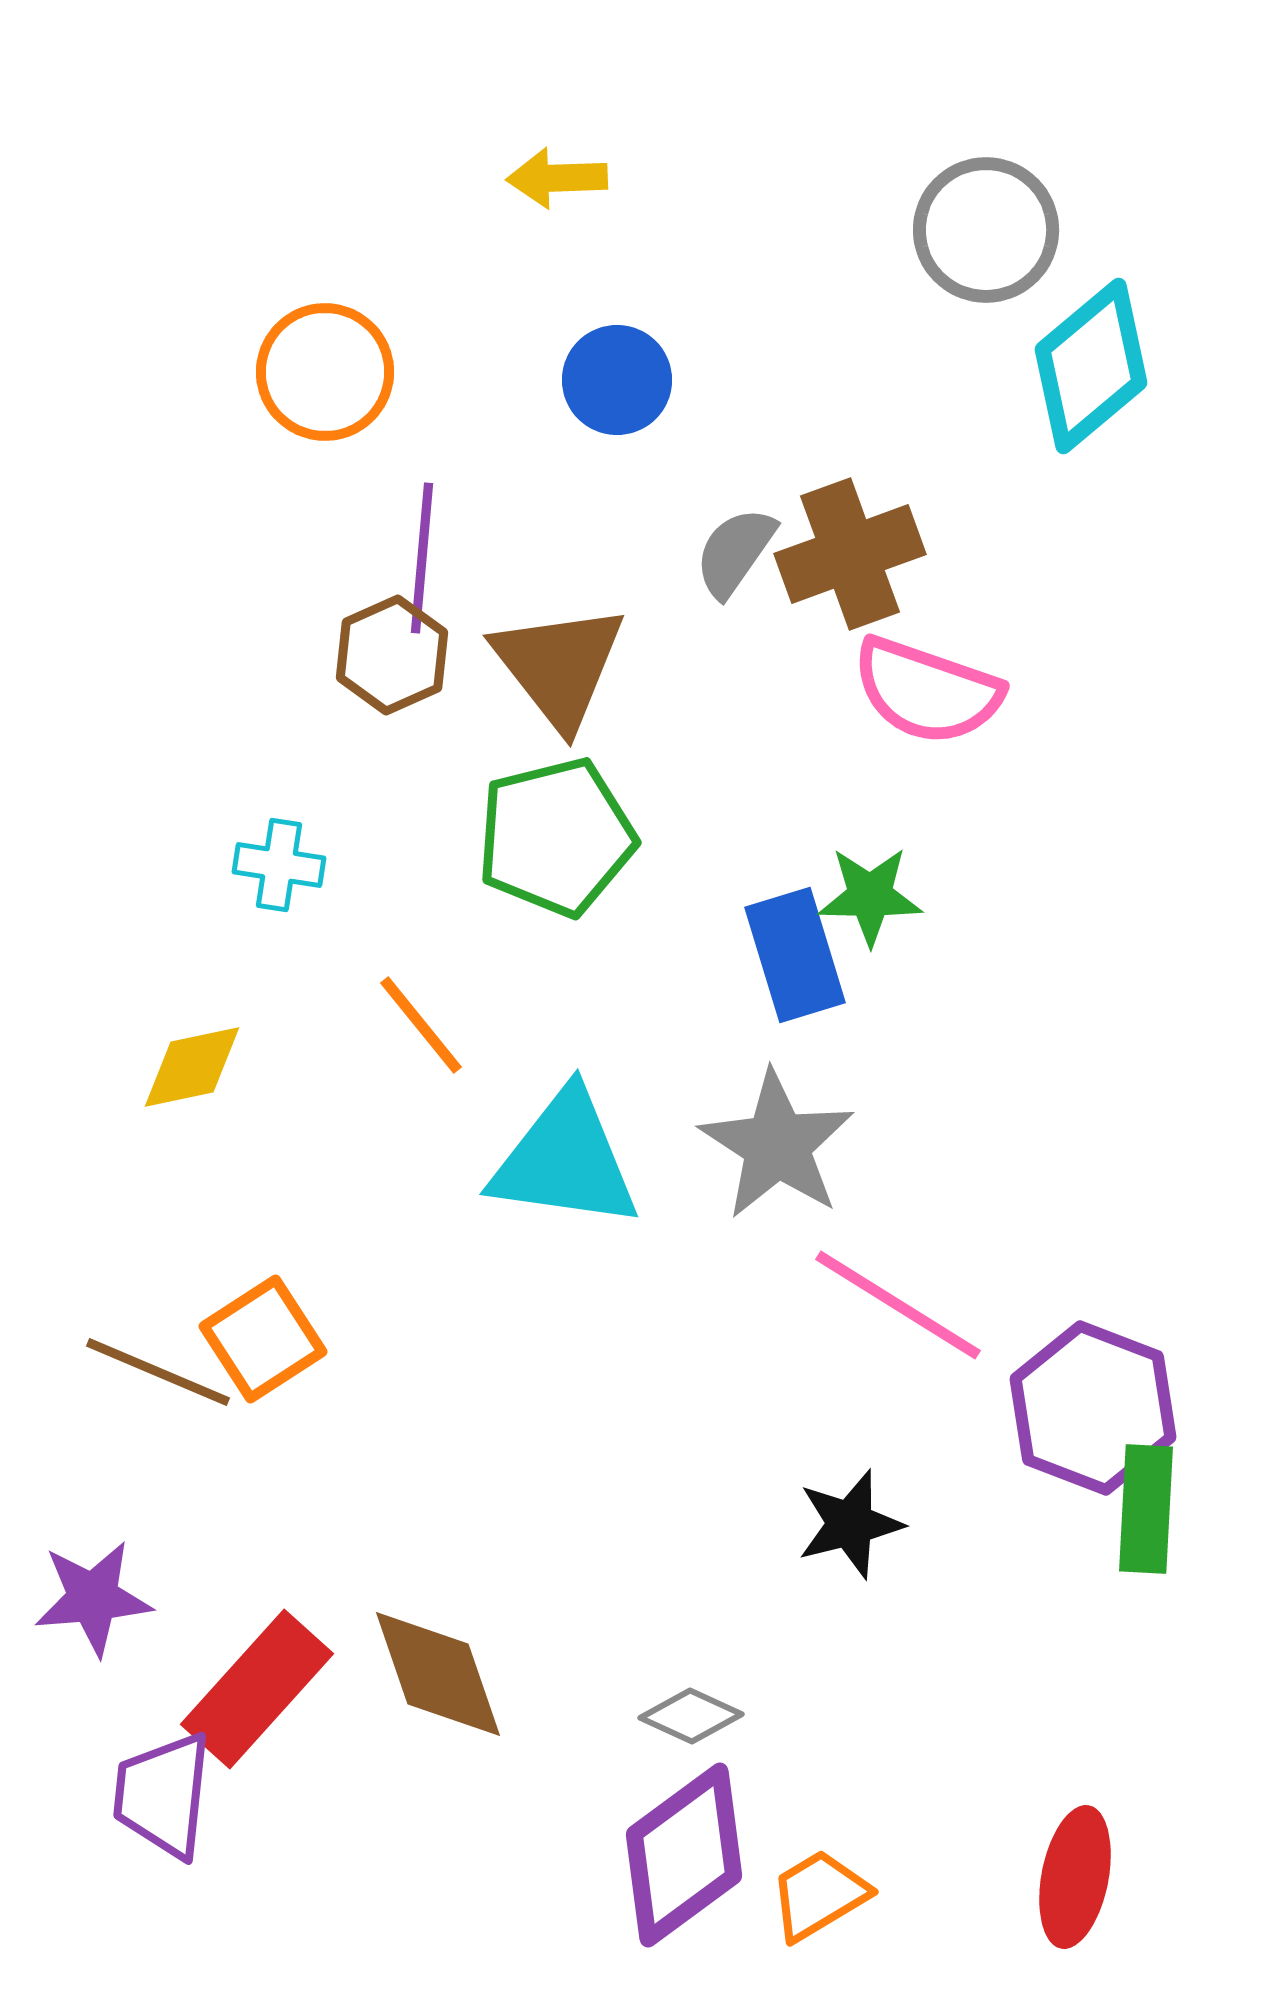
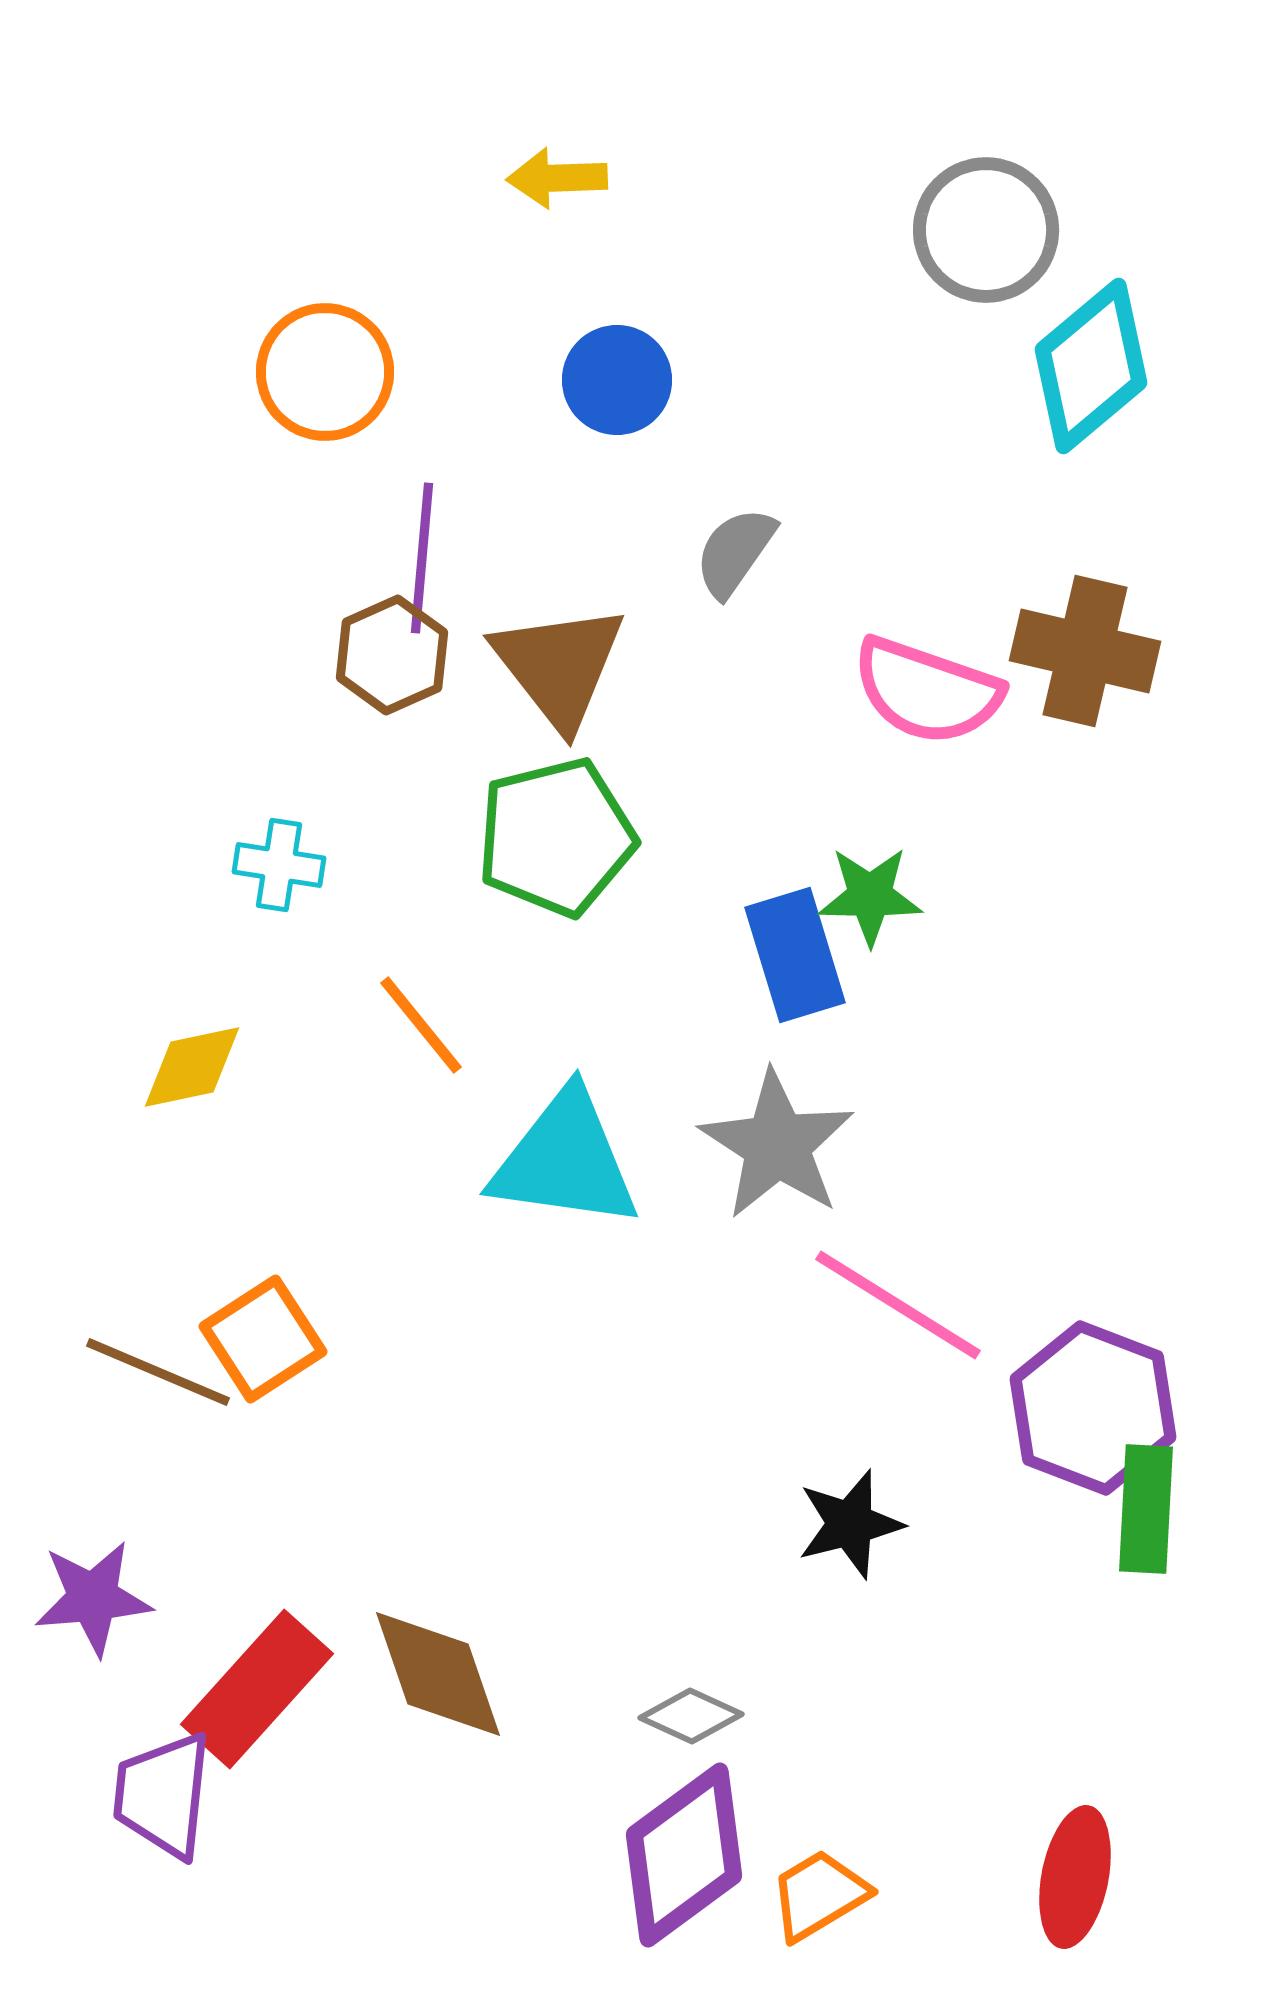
brown cross: moved 235 px right, 97 px down; rotated 33 degrees clockwise
